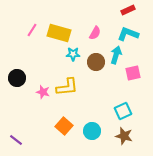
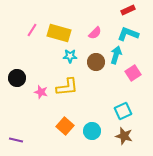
pink semicircle: rotated 16 degrees clockwise
cyan star: moved 3 px left, 2 px down
pink square: rotated 21 degrees counterclockwise
pink star: moved 2 px left
orange square: moved 1 px right
purple line: rotated 24 degrees counterclockwise
